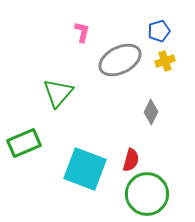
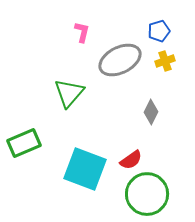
green triangle: moved 11 px right
red semicircle: rotated 40 degrees clockwise
